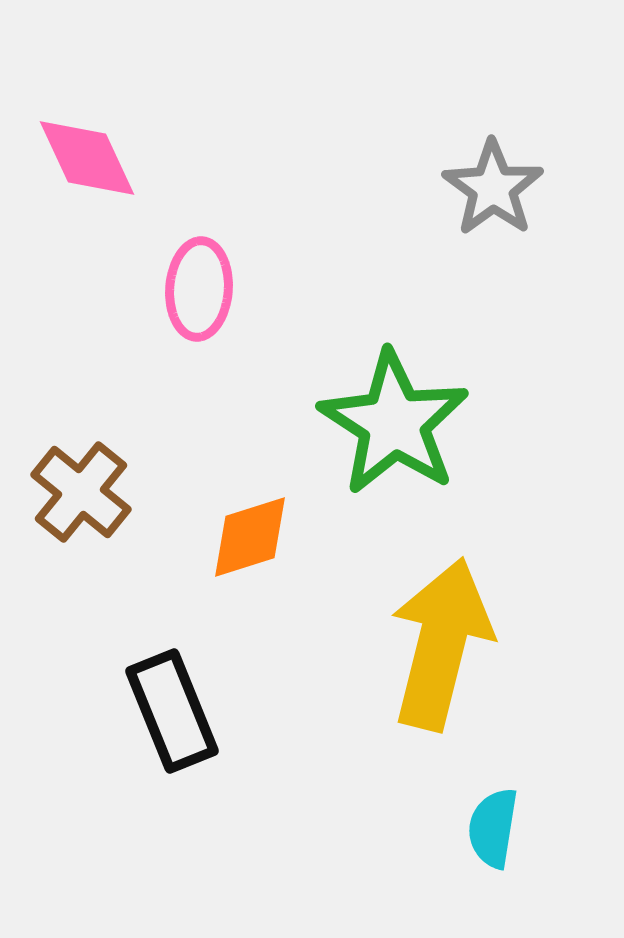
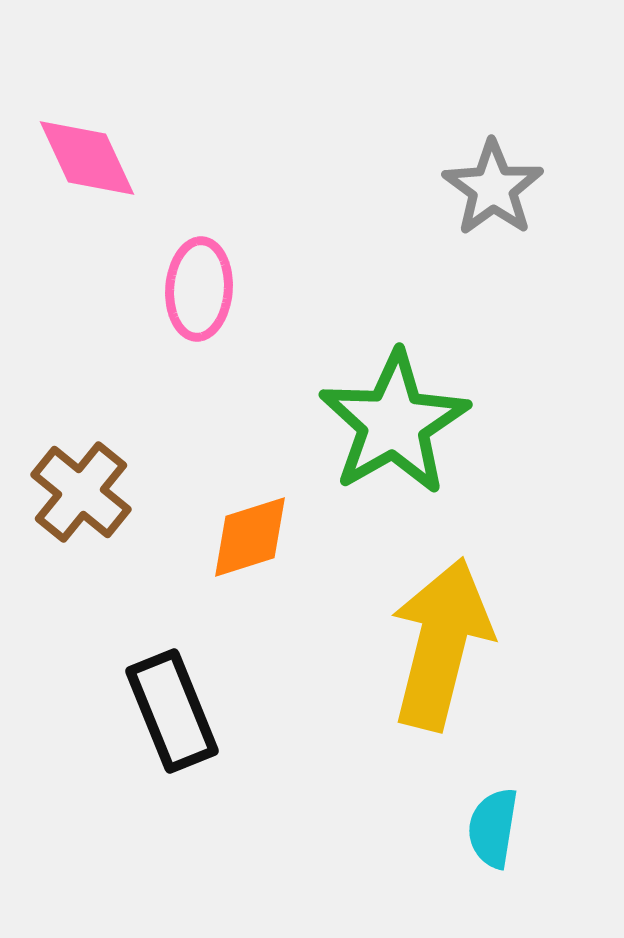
green star: rotated 9 degrees clockwise
